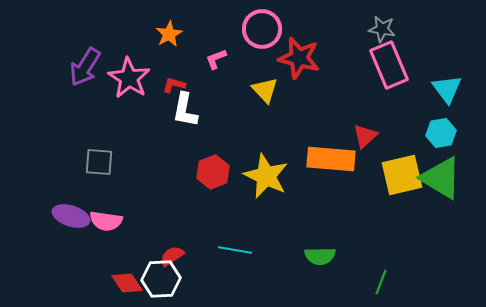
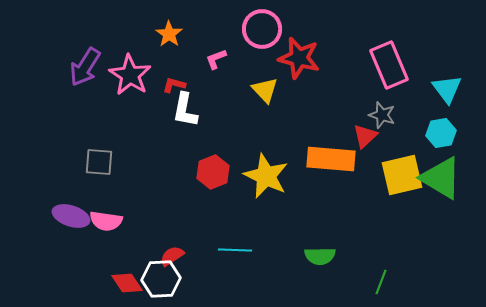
gray star: moved 86 px down; rotated 8 degrees clockwise
orange star: rotated 8 degrees counterclockwise
pink star: moved 1 px right, 3 px up
cyan line: rotated 8 degrees counterclockwise
